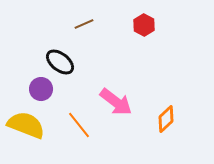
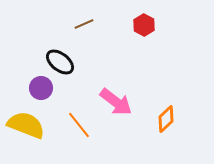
purple circle: moved 1 px up
